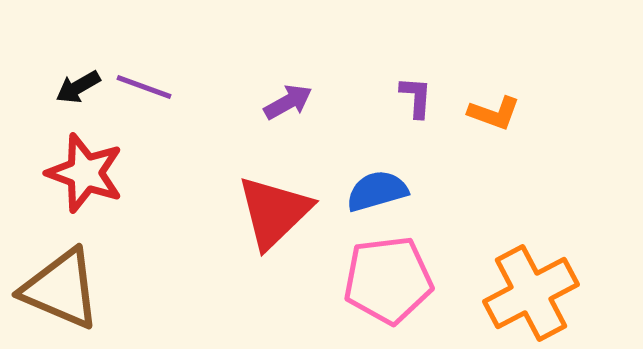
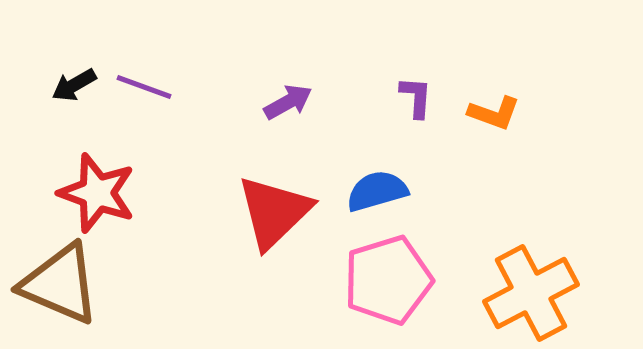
black arrow: moved 4 px left, 2 px up
red star: moved 12 px right, 20 px down
pink pentagon: rotated 10 degrees counterclockwise
brown triangle: moved 1 px left, 5 px up
